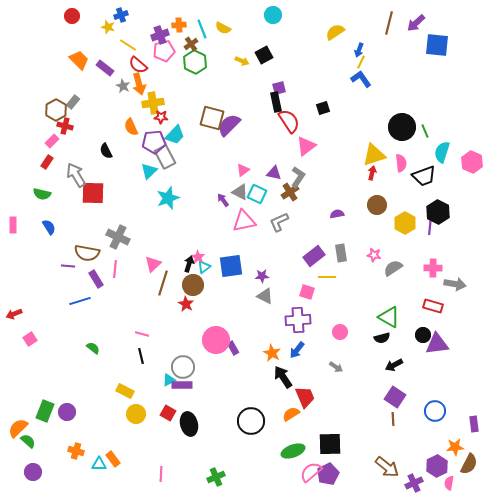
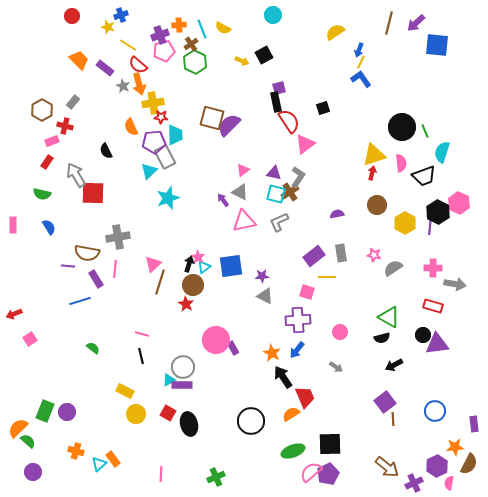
brown hexagon at (56, 110): moved 14 px left
cyan trapezoid at (175, 135): rotated 45 degrees counterclockwise
pink rectangle at (52, 141): rotated 24 degrees clockwise
pink triangle at (306, 146): moved 1 px left, 2 px up
pink hexagon at (472, 162): moved 13 px left, 41 px down
cyan square at (257, 194): moved 19 px right; rotated 12 degrees counterclockwise
gray cross at (118, 237): rotated 35 degrees counterclockwise
brown line at (163, 283): moved 3 px left, 1 px up
purple square at (395, 397): moved 10 px left, 5 px down; rotated 20 degrees clockwise
cyan triangle at (99, 464): rotated 42 degrees counterclockwise
